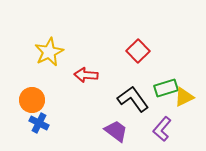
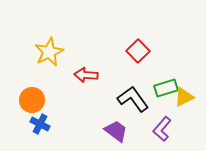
blue cross: moved 1 px right, 1 px down
